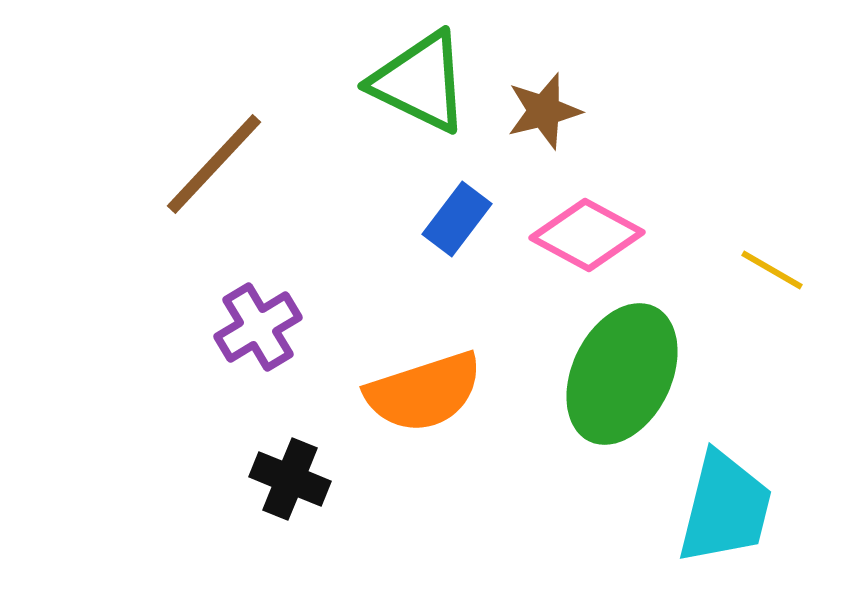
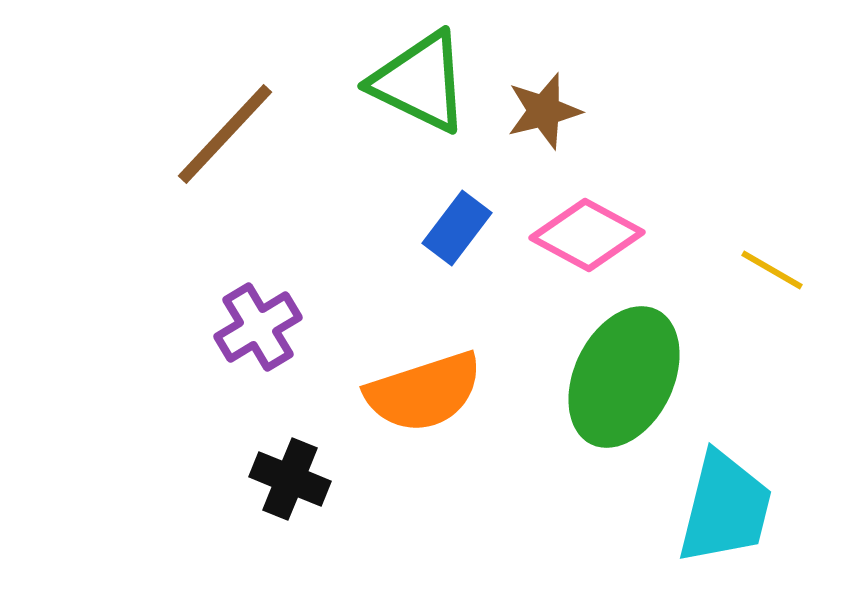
brown line: moved 11 px right, 30 px up
blue rectangle: moved 9 px down
green ellipse: moved 2 px right, 3 px down
